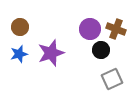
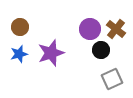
brown cross: rotated 18 degrees clockwise
